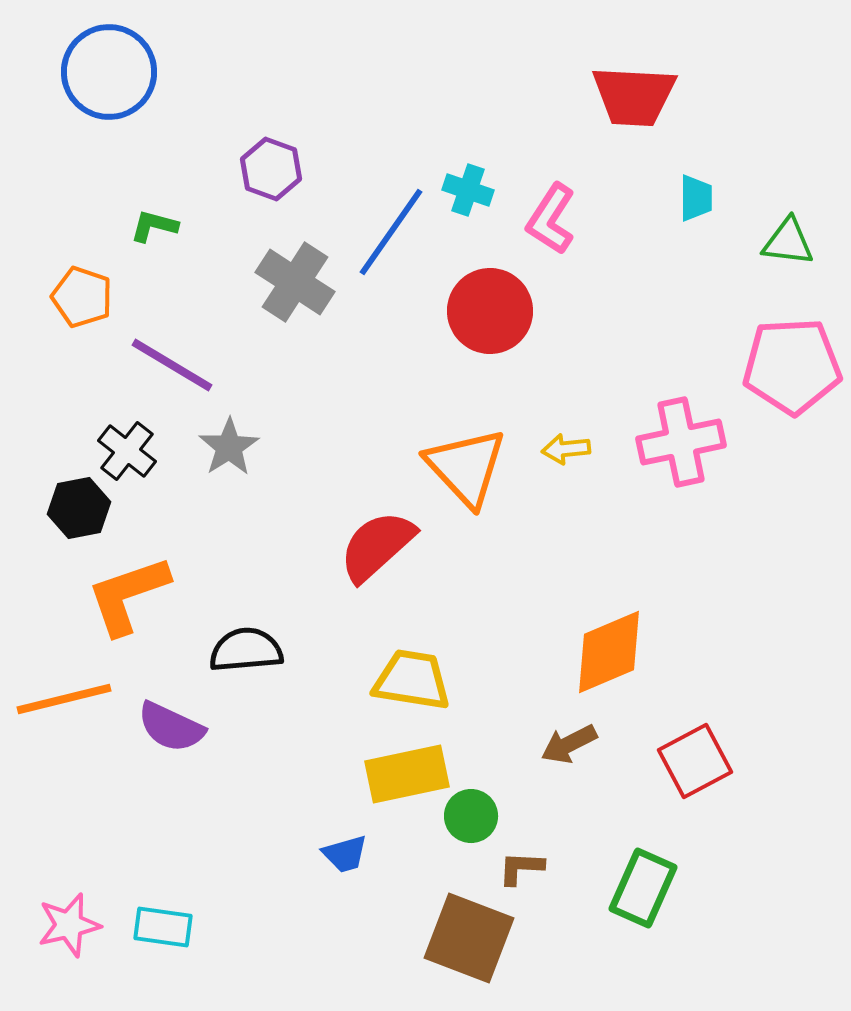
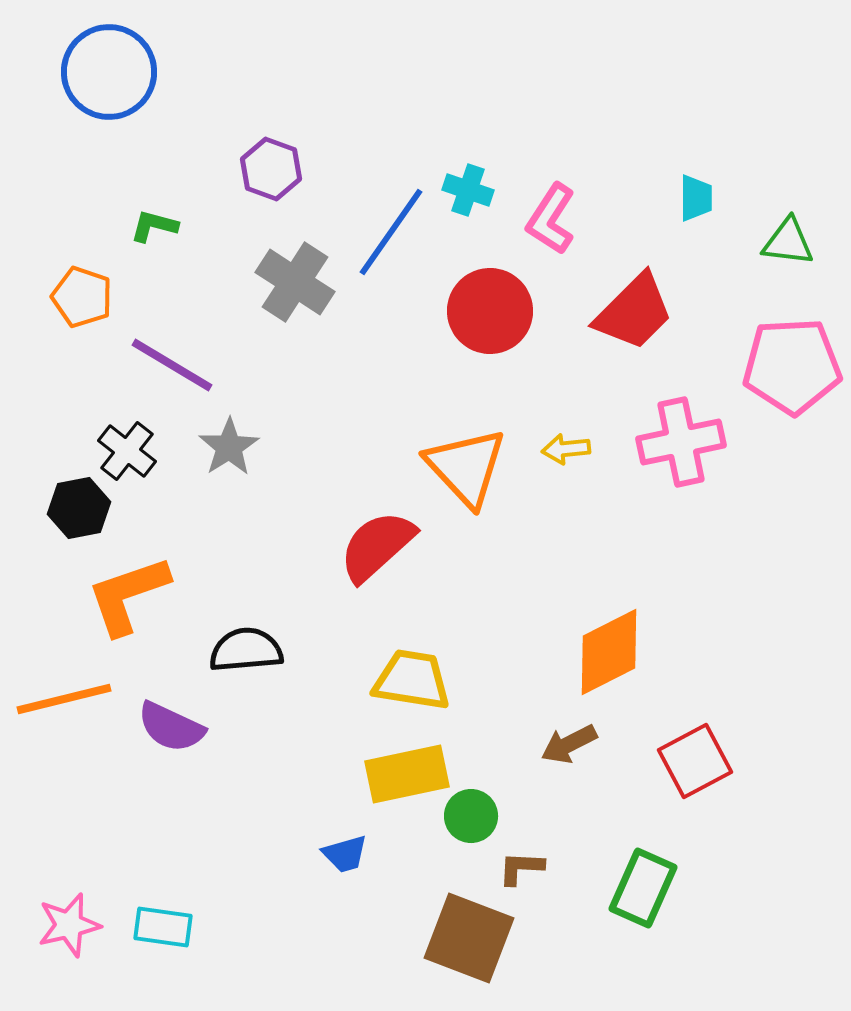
red trapezoid: moved 216 px down; rotated 48 degrees counterclockwise
orange diamond: rotated 4 degrees counterclockwise
